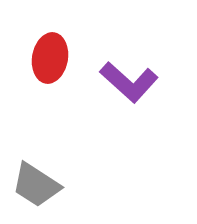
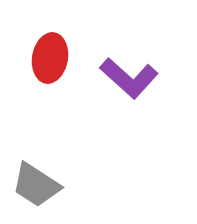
purple L-shape: moved 4 px up
